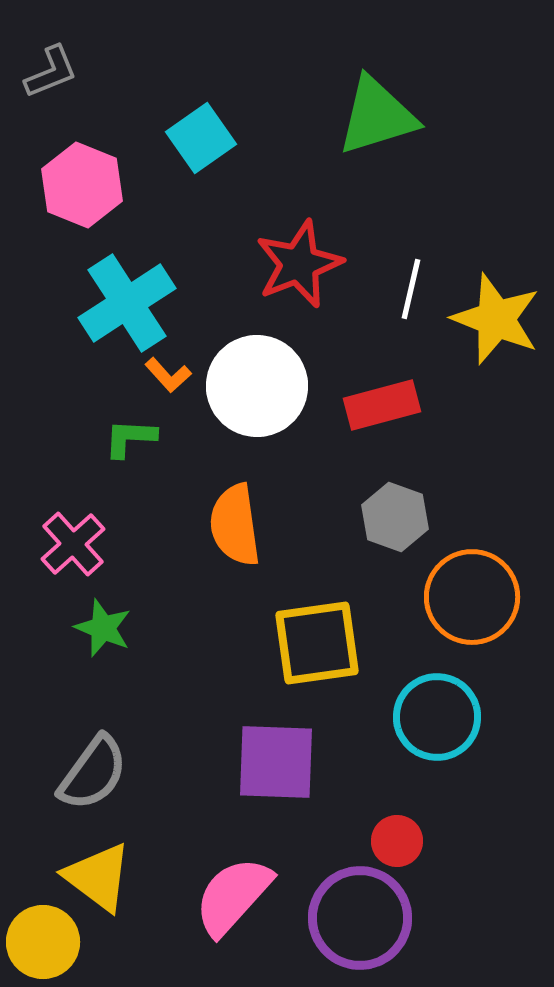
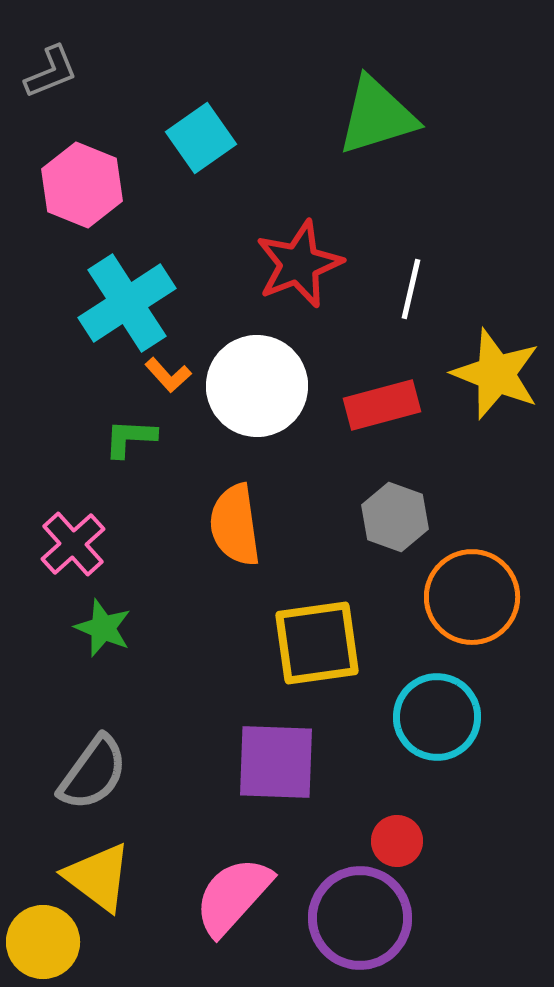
yellow star: moved 55 px down
